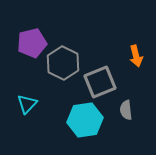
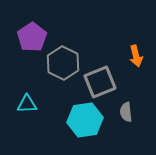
purple pentagon: moved 6 px up; rotated 20 degrees counterclockwise
cyan triangle: rotated 45 degrees clockwise
gray semicircle: moved 2 px down
